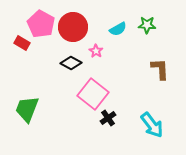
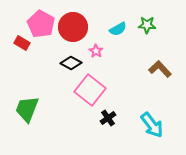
brown L-shape: rotated 40 degrees counterclockwise
pink square: moved 3 px left, 4 px up
